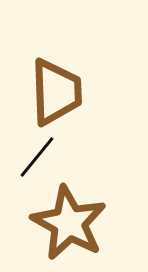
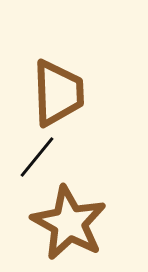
brown trapezoid: moved 2 px right, 1 px down
